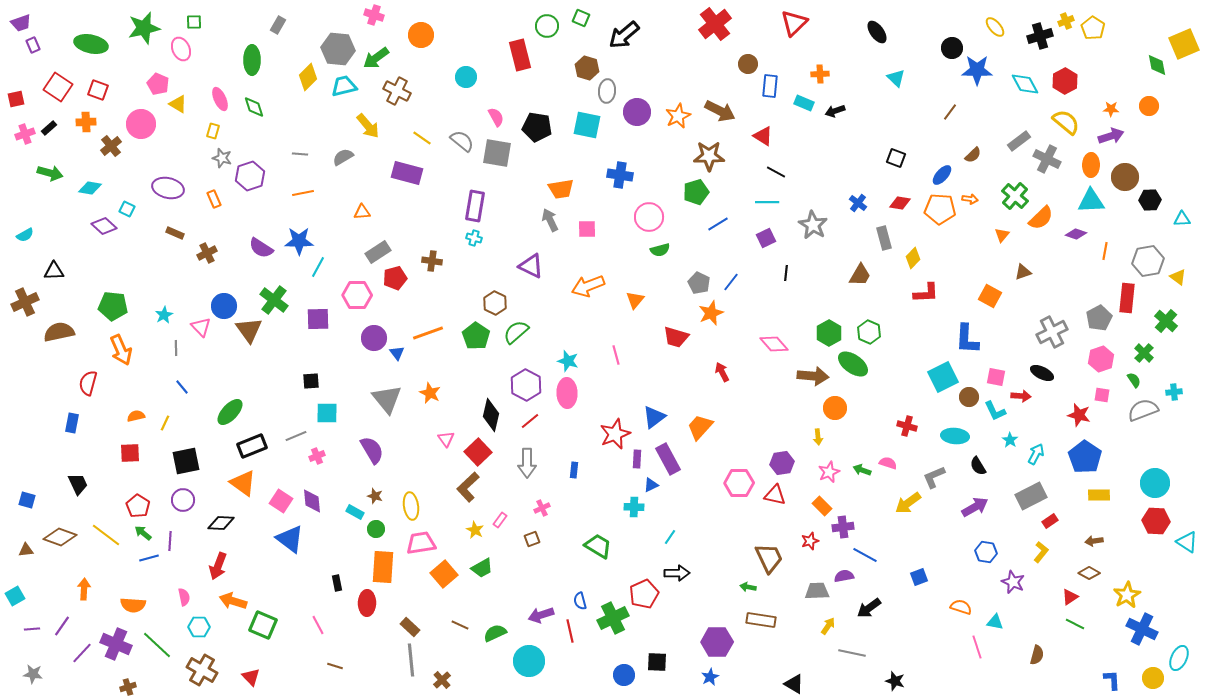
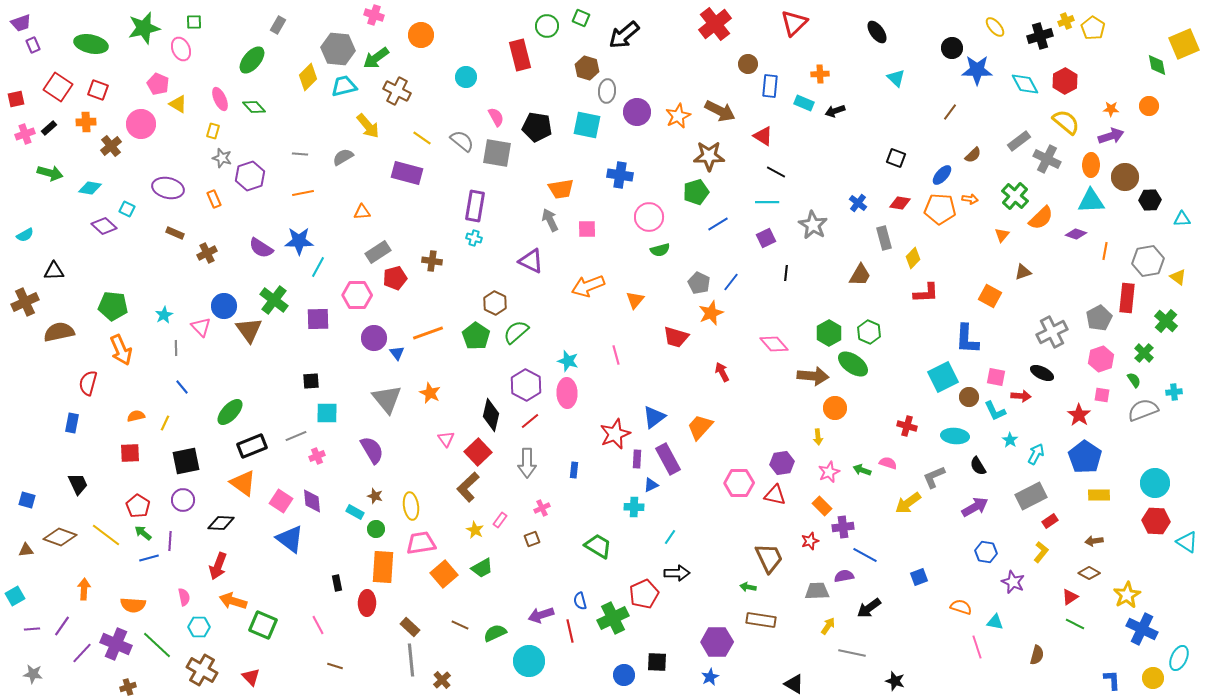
green ellipse at (252, 60): rotated 40 degrees clockwise
green diamond at (254, 107): rotated 25 degrees counterclockwise
purple triangle at (531, 266): moved 5 px up
red star at (1079, 415): rotated 20 degrees clockwise
